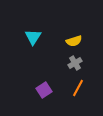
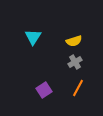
gray cross: moved 1 px up
